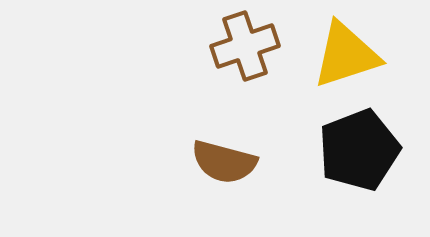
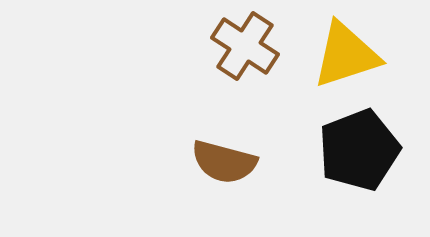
brown cross: rotated 38 degrees counterclockwise
